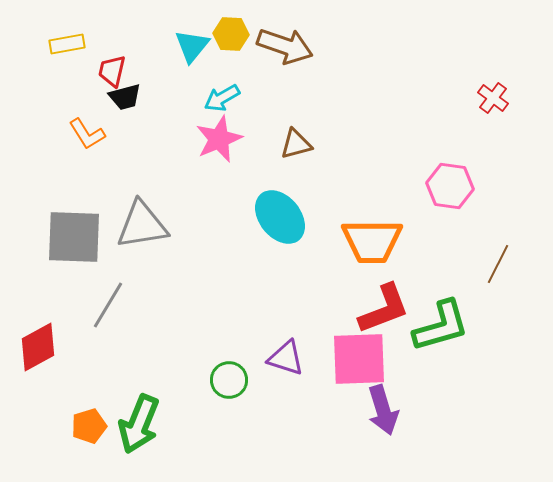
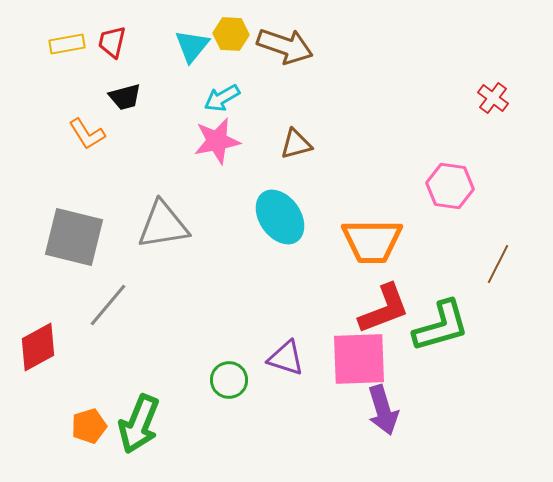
red trapezoid: moved 29 px up
pink star: moved 2 px left, 2 px down; rotated 12 degrees clockwise
cyan ellipse: rotated 4 degrees clockwise
gray triangle: moved 21 px right
gray square: rotated 12 degrees clockwise
gray line: rotated 9 degrees clockwise
